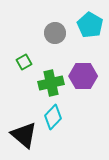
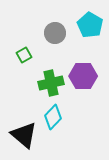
green square: moved 7 px up
